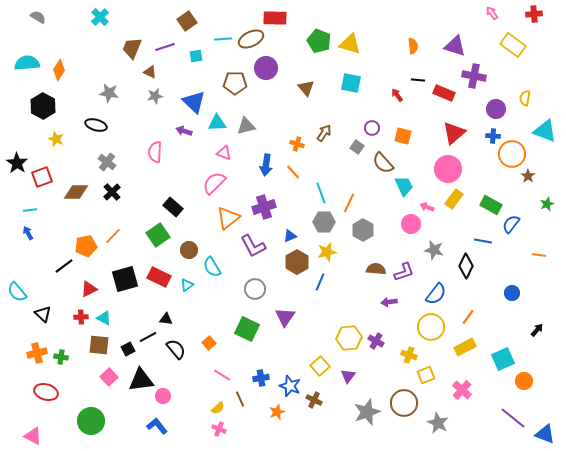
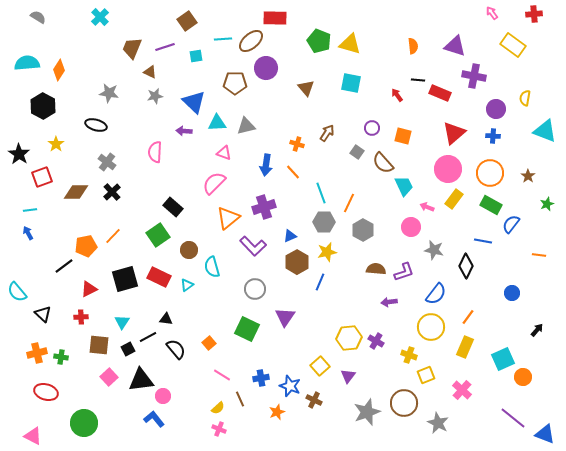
brown ellipse at (251, 39): moved 2 px down; rotated 15 degrees counterclockwise
red rectangle at (444, 93): moved 4 px left
purple arrow at (184, 131): rotated 14 degrees counterclockwise
brown arrow at (324, 133): moved 3 px right
yellow star at (56, 139): moved 5 px down; rotated 14 degrees clockwise
gray square at (357, 147): moved 5 px down
orange circle at (512, 154): moved 22 px left, 19 px down
black star at (17, 163): moved 2 px right, 9 px up
pink circle at (411, 224): moved 3 px down
purple L-shape at (253, 246): rotated 16 degrees counterclockwise
cyan semicircle at (212, 267): rotated 15 degrees clockwise
cyan triangle at (104, 318): moved 18 px right, 4 px down; rotated 35 degrees clockwise
yellow rectangle at (465, 347): rotated 40 degrees counterclockwise
orange circle at (524, 381): moved 1 px left, 4 px up
green circle at (91, 421): moved 7 px left, 2 px down
blue L-shape at (157, 426): moved 3 px left, 7 px up
